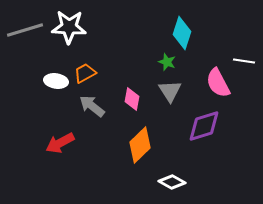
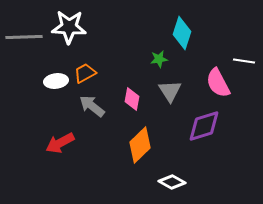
gray line: moved 1 px left, 7 px down; rotated 15 degrees clockwise
green star: moved 8 px left, 3 px up; rotated 30 degrees counterclockwise
white ellipse: rotated 15 degrees counterclockwise
